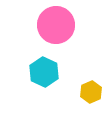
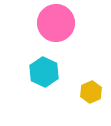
pink circle: moved 2 px up
